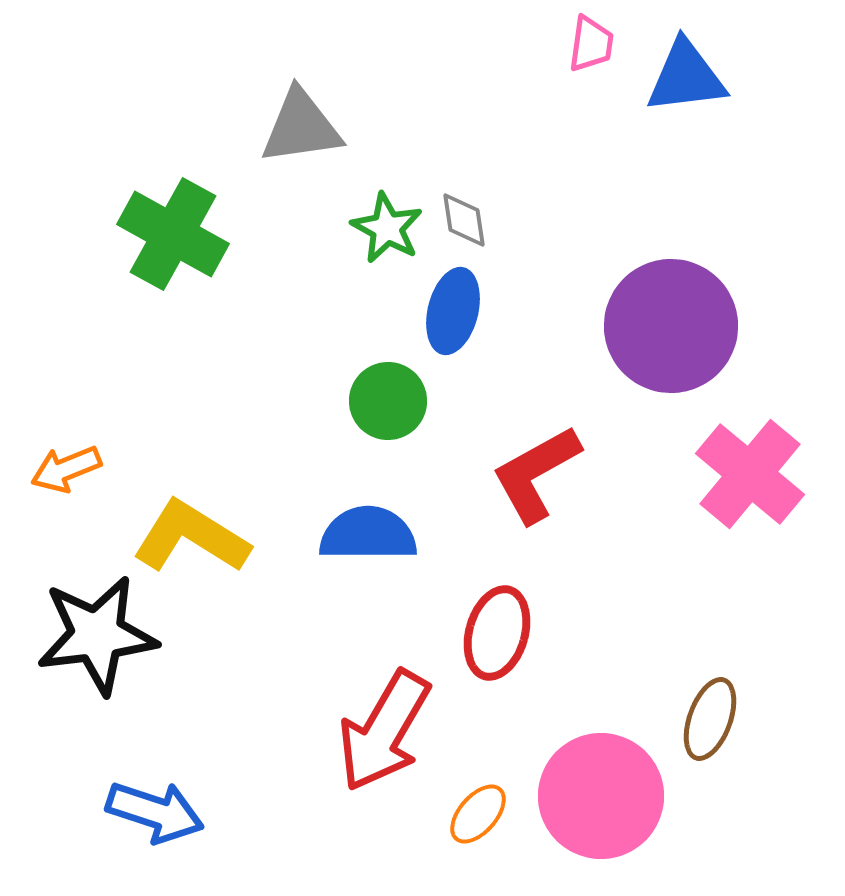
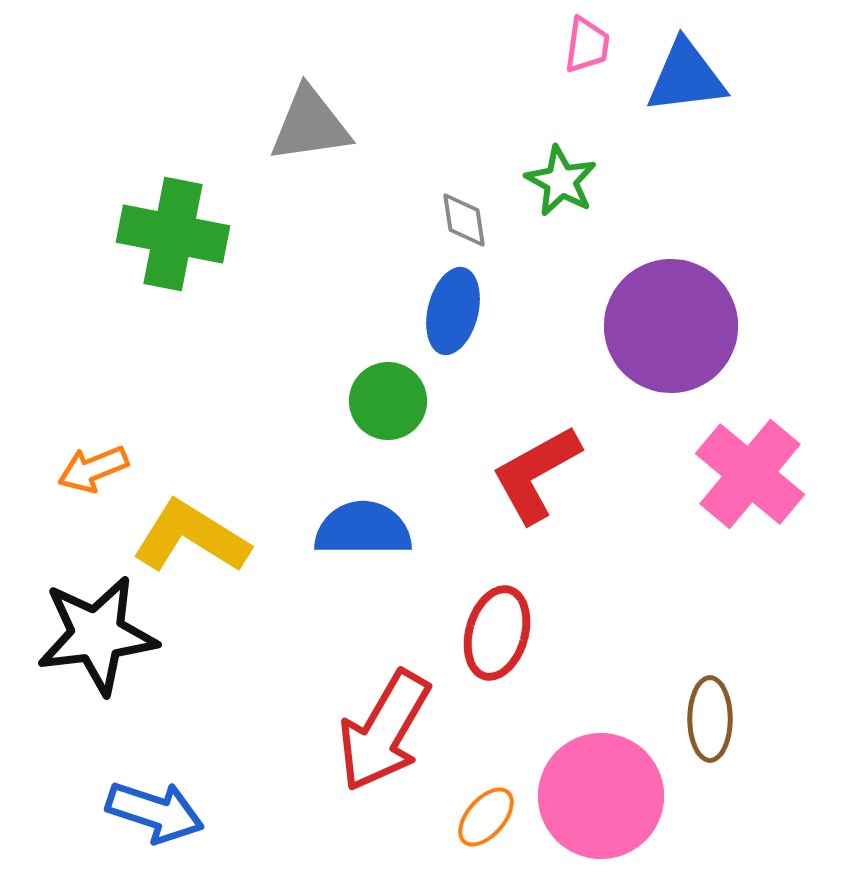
pink trapezoid: moved 4 px left, 1 px down
gray triangle: moved 9 px right, 2 px up
green star: moved 174 px right, 47 px up
green cross: rotated 18 degrees counterclockwise
orange arrow: moved 27 px right
blue semicircle: moved 5 px left, 5 px up
brown ellipse: rotated 20 degrees counterclockwise
orange ellipse: moved 8 px right, 3 px down
